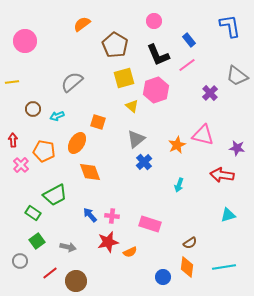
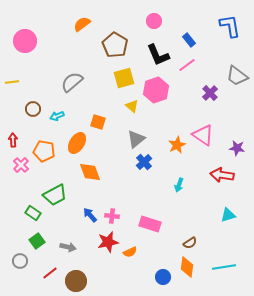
pink triangle at (203, 135): rotated 20 degrees clockwise
